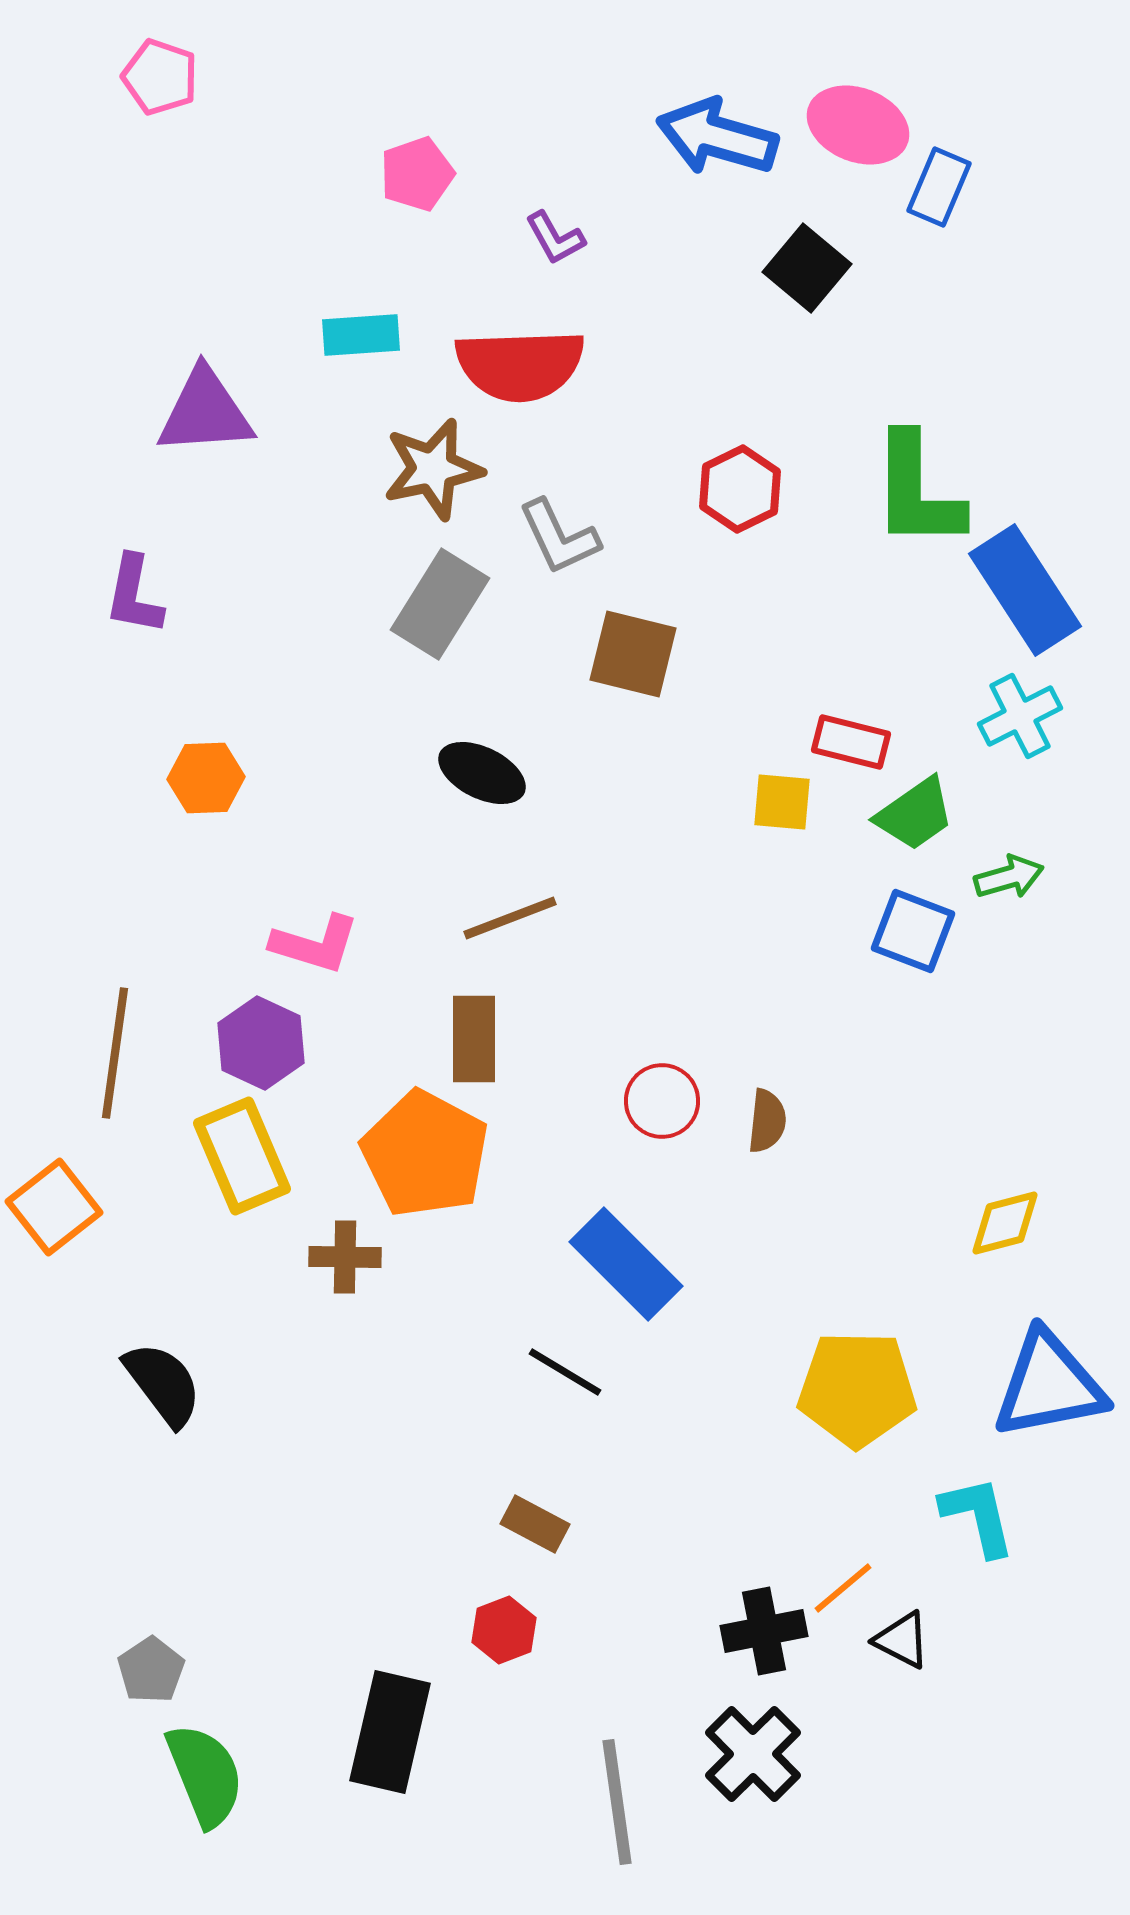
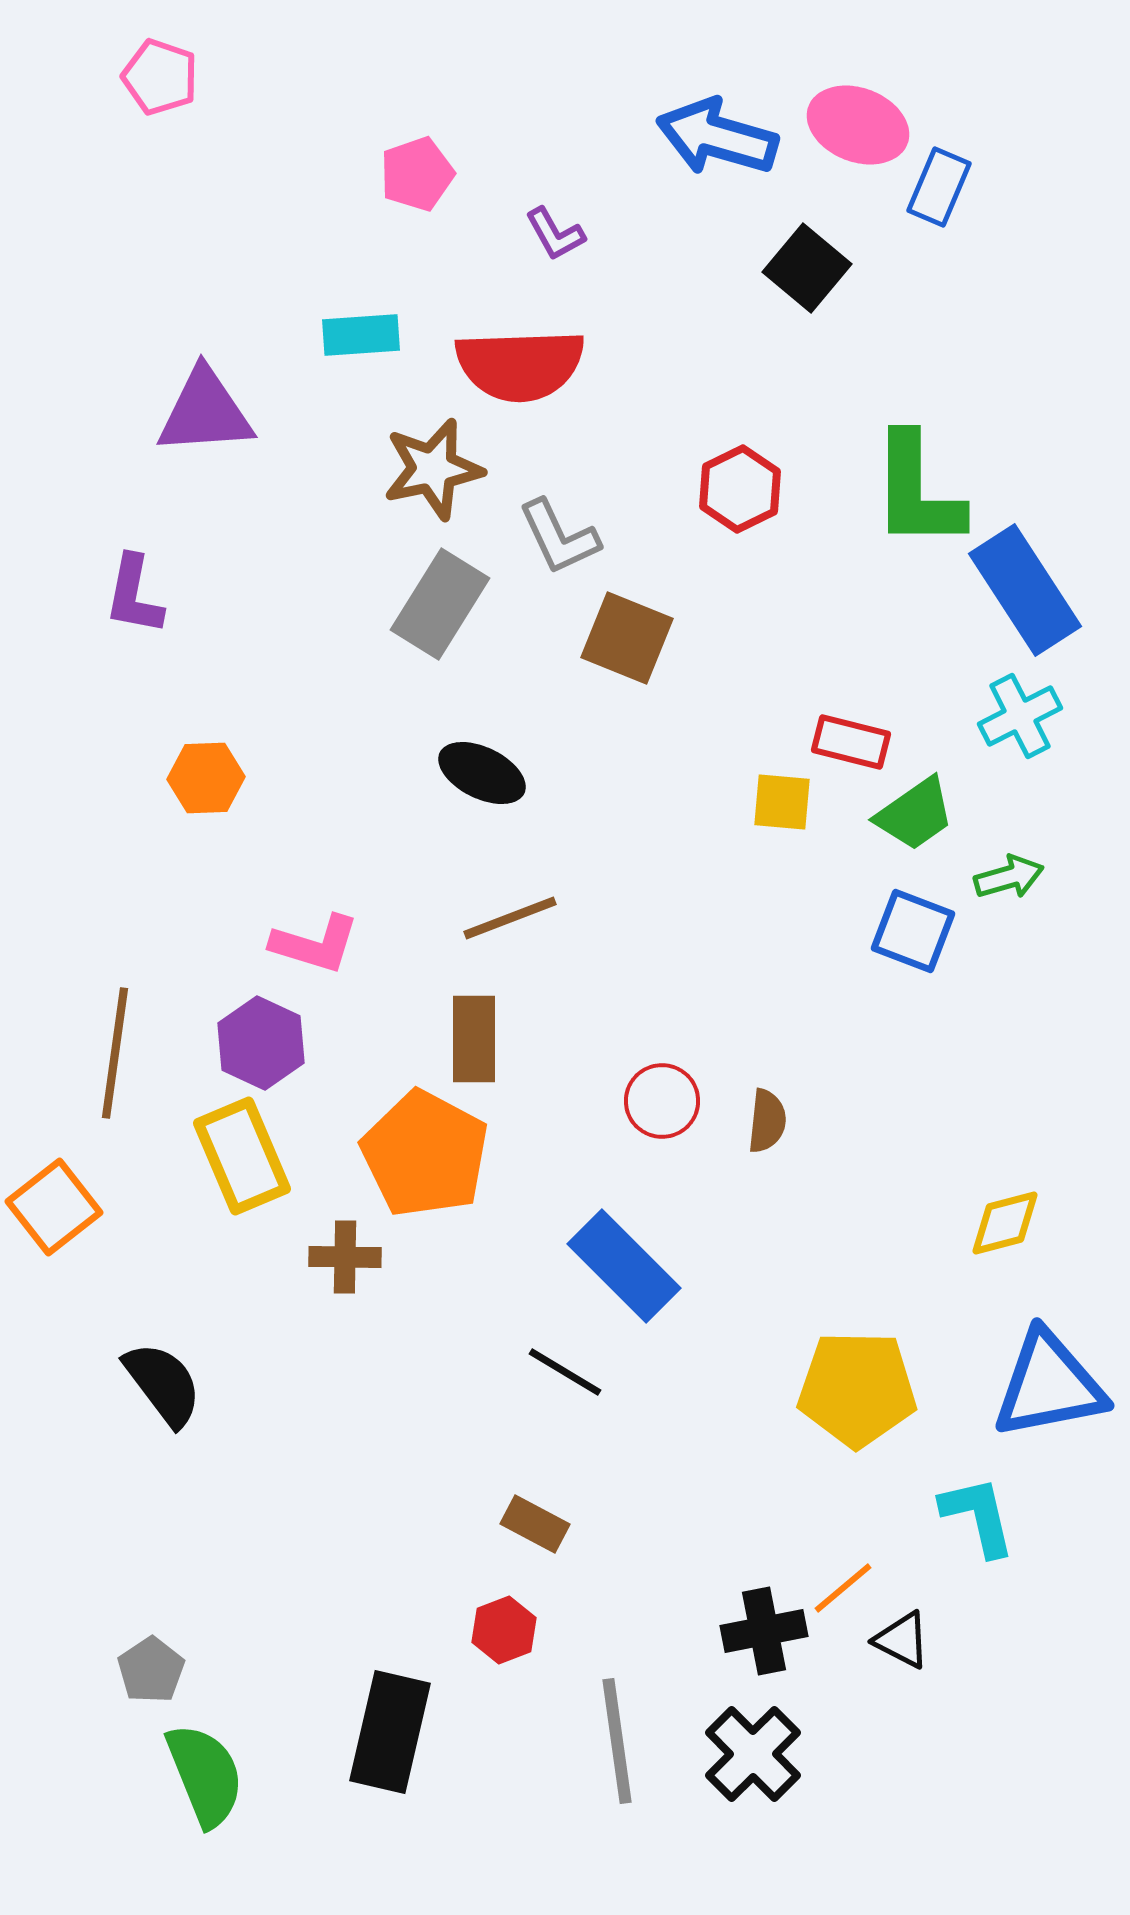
purple L-shape at (555, 238): moved 4 px up
brown square at (633, 654): moved 6 px left, 16 px up; rotated 8 degrees clockwise
blue rectangle at (626, 1264): moved 2 px left, 2 px down
gray line at (617, 1802): moved 61 px up
